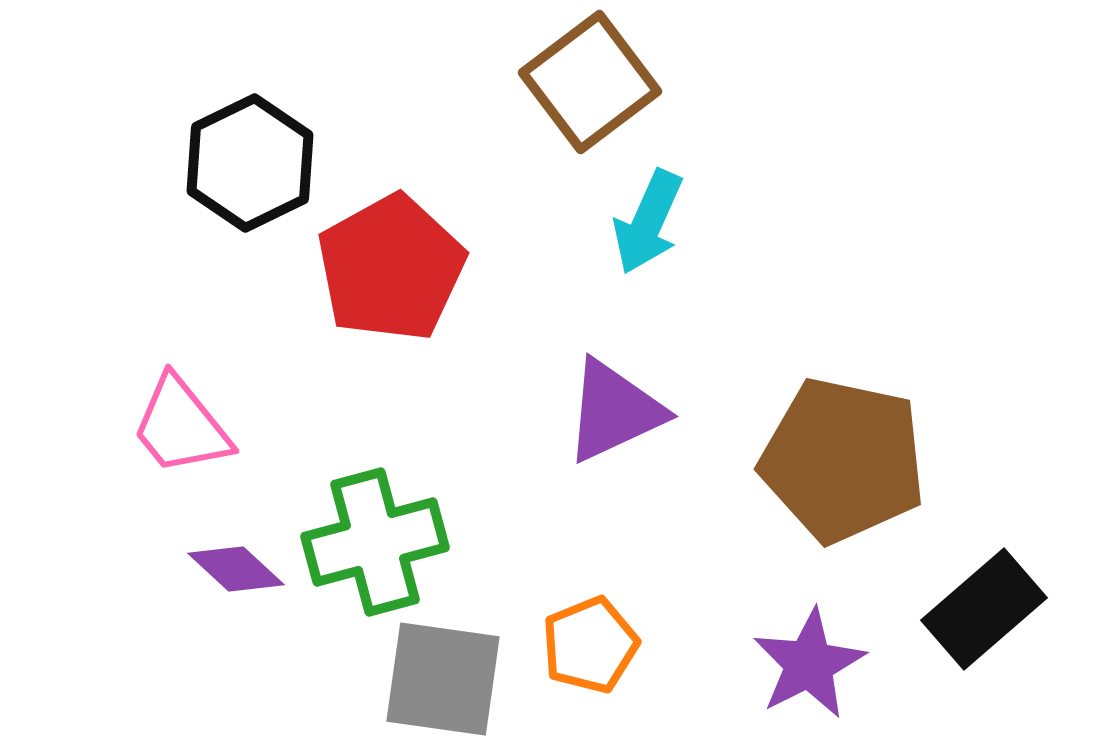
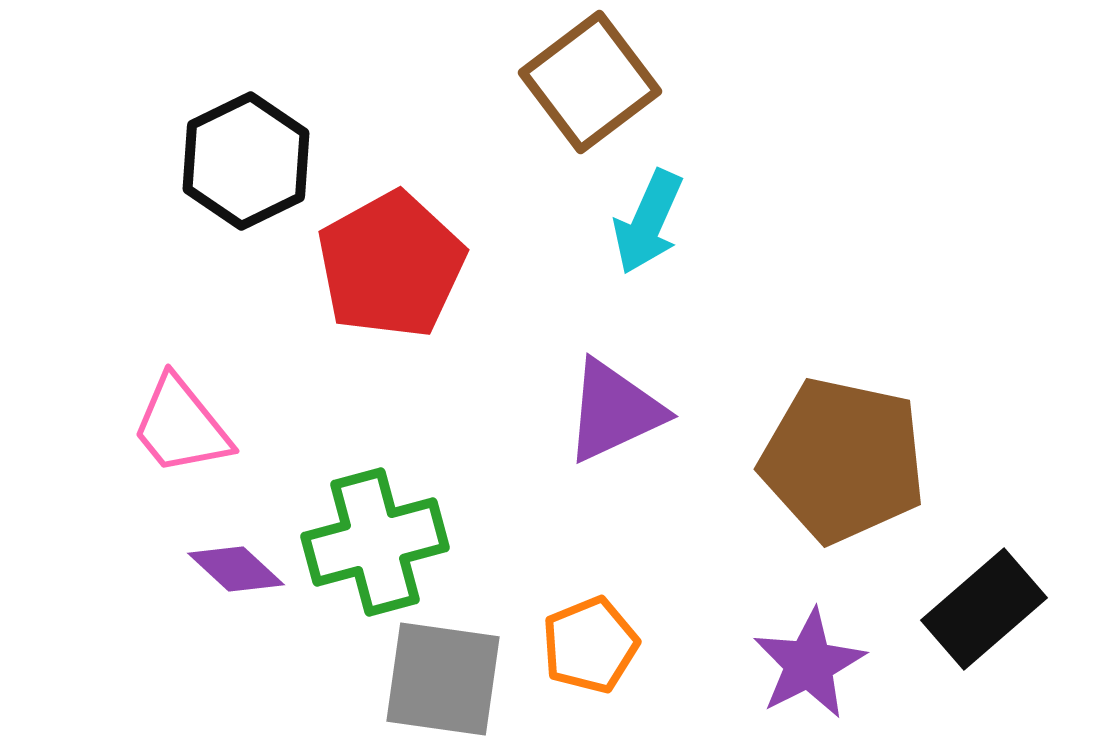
black hexagon: moved 4 px left, 2 px up
red pentagon: moved 3 px up
